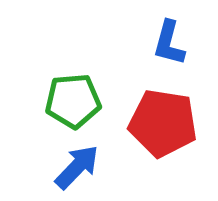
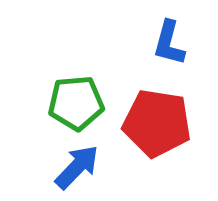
green pentagon: moved 3 px right, 2 px down
red pentagon: moved 6 px left
